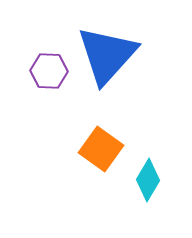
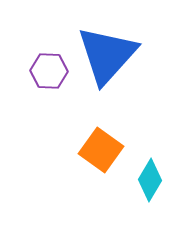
orange square: moved 1 px down
cyan diamond: moved 2 px right
